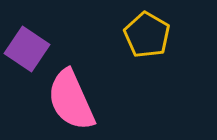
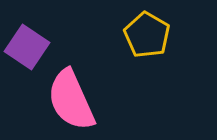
purple square: moved 2 px up
